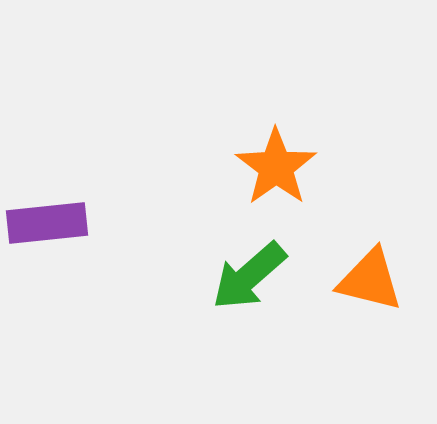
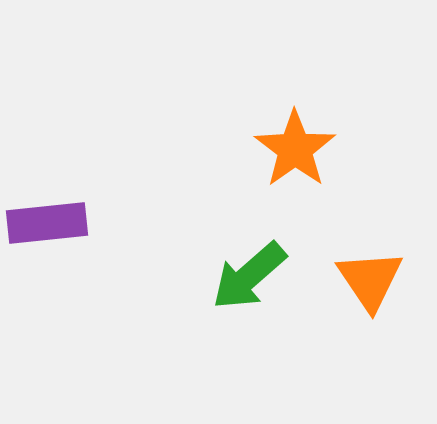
orange star: moved 19 px right, 18 px up
orange triangle: rotated 42 degrees clockwise
